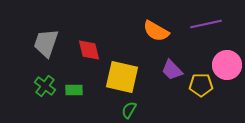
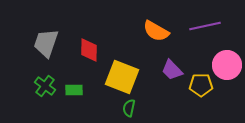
purple line: moved 1 px left, 2 px down
red diamond: rotated 15 degrees clockwise
yellow square: rotated 8 degrees clockwise
green semicircle: moved 2 px up; rotated 18 degrees counterclockwise
